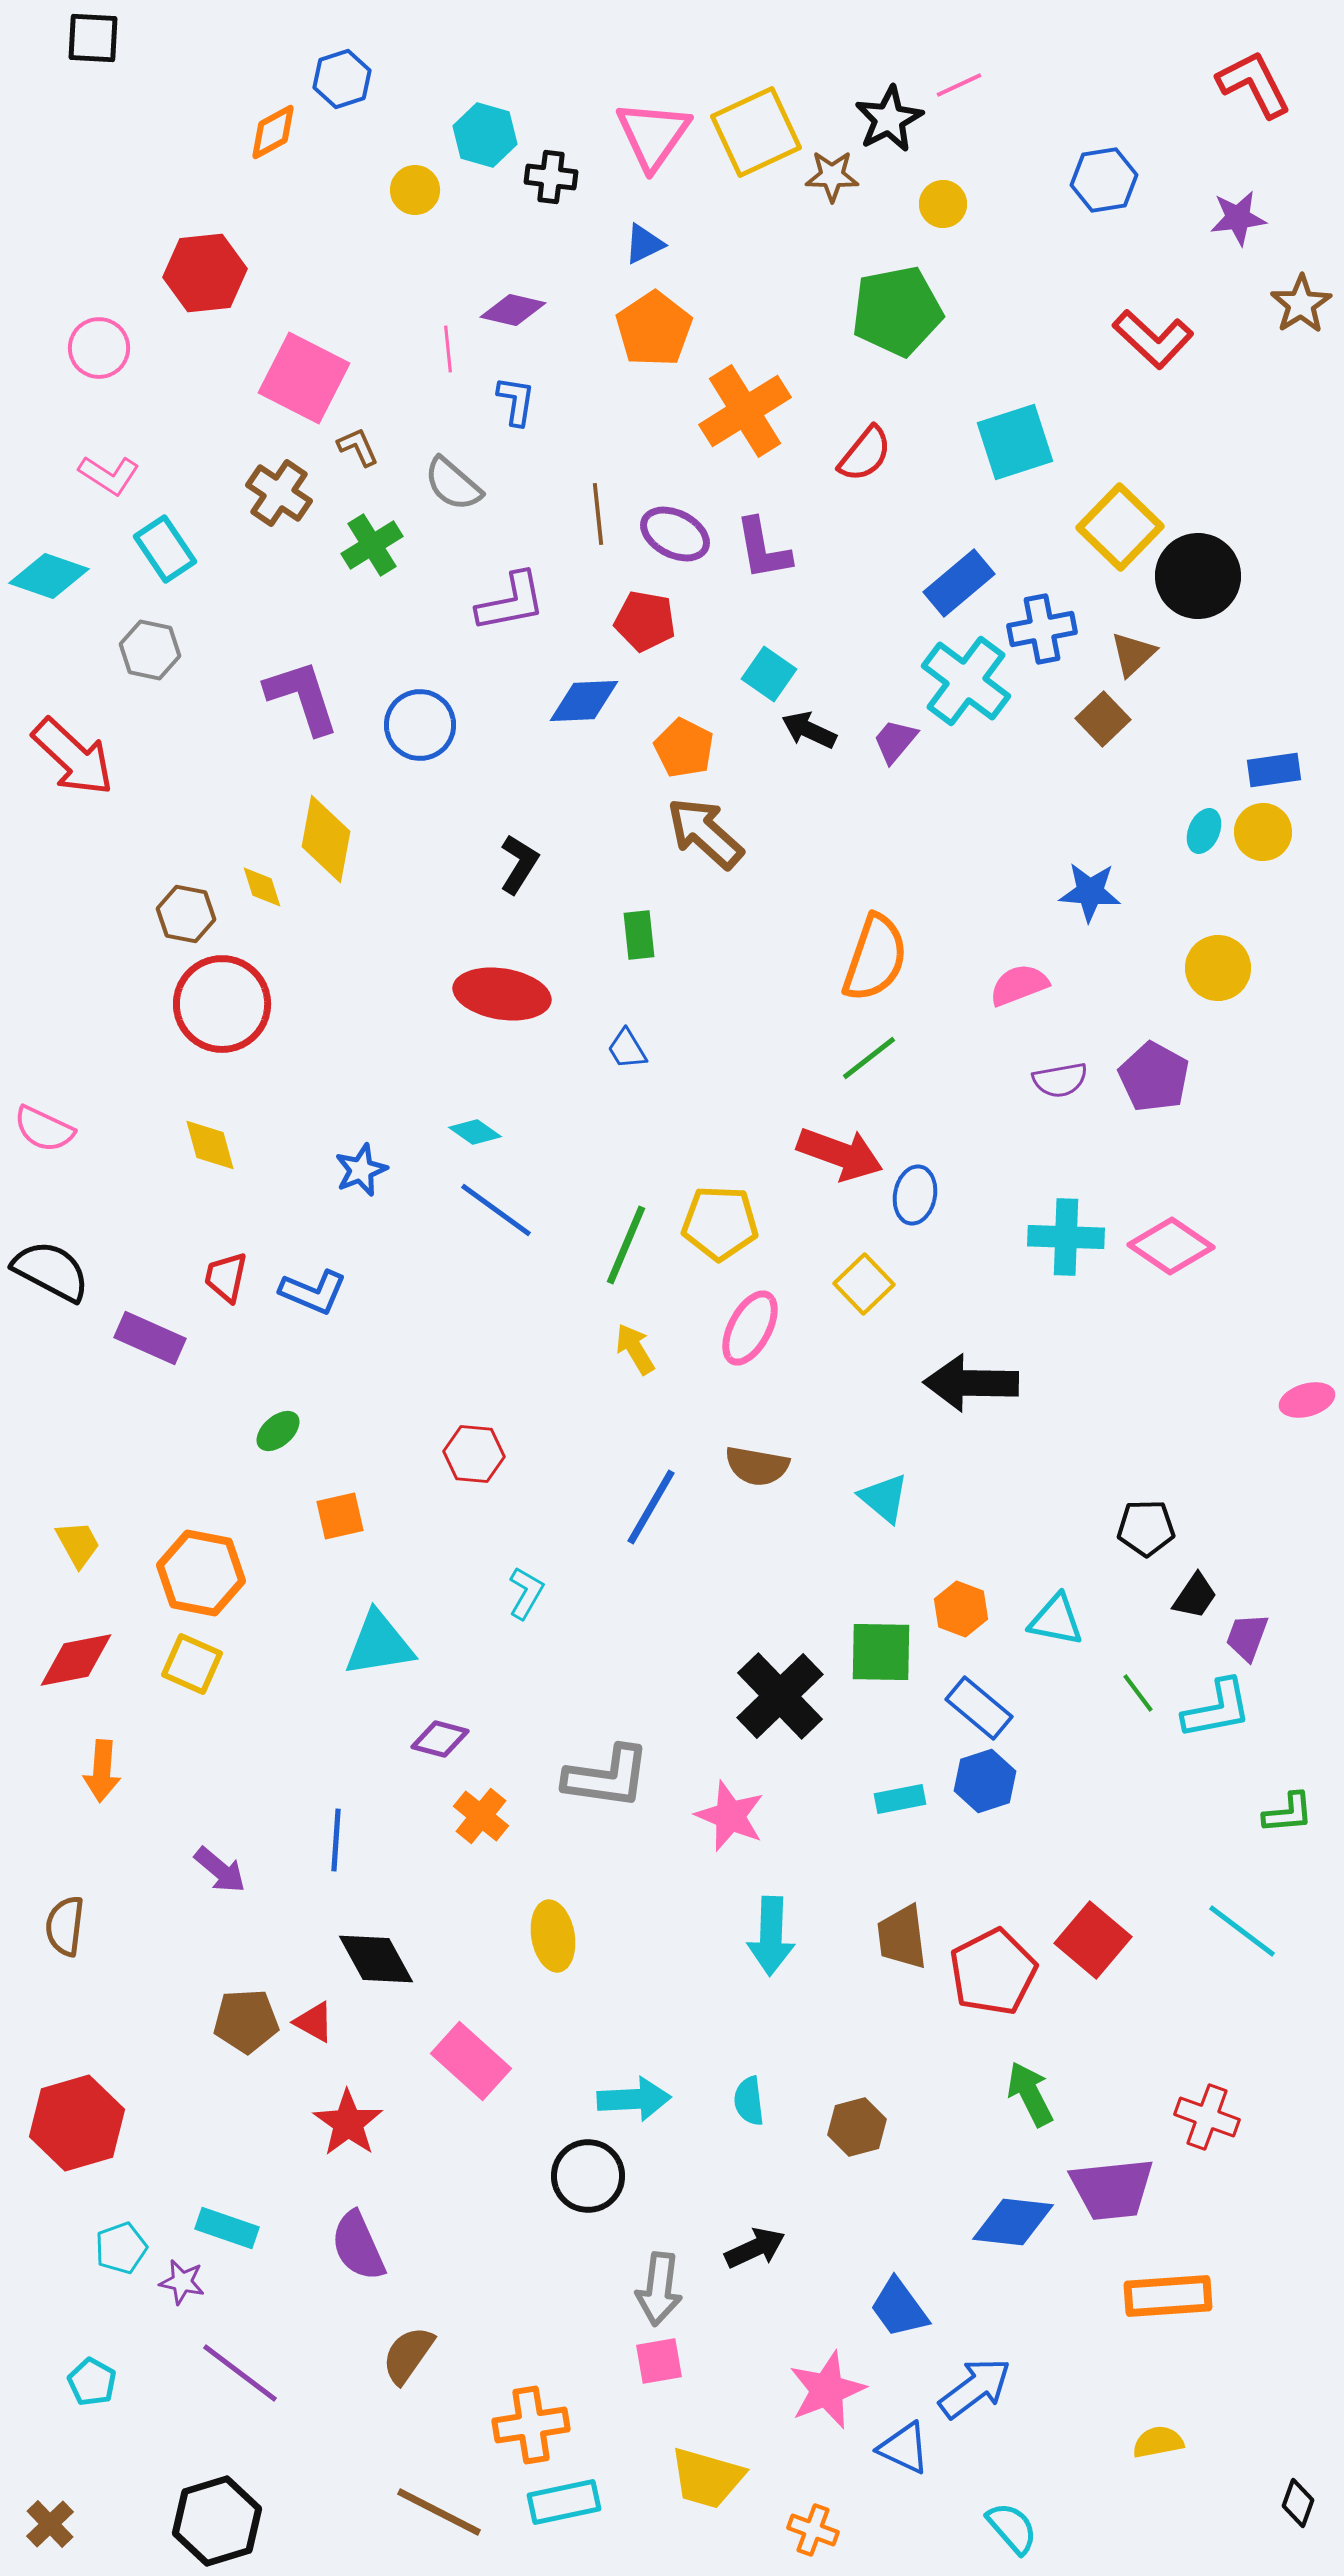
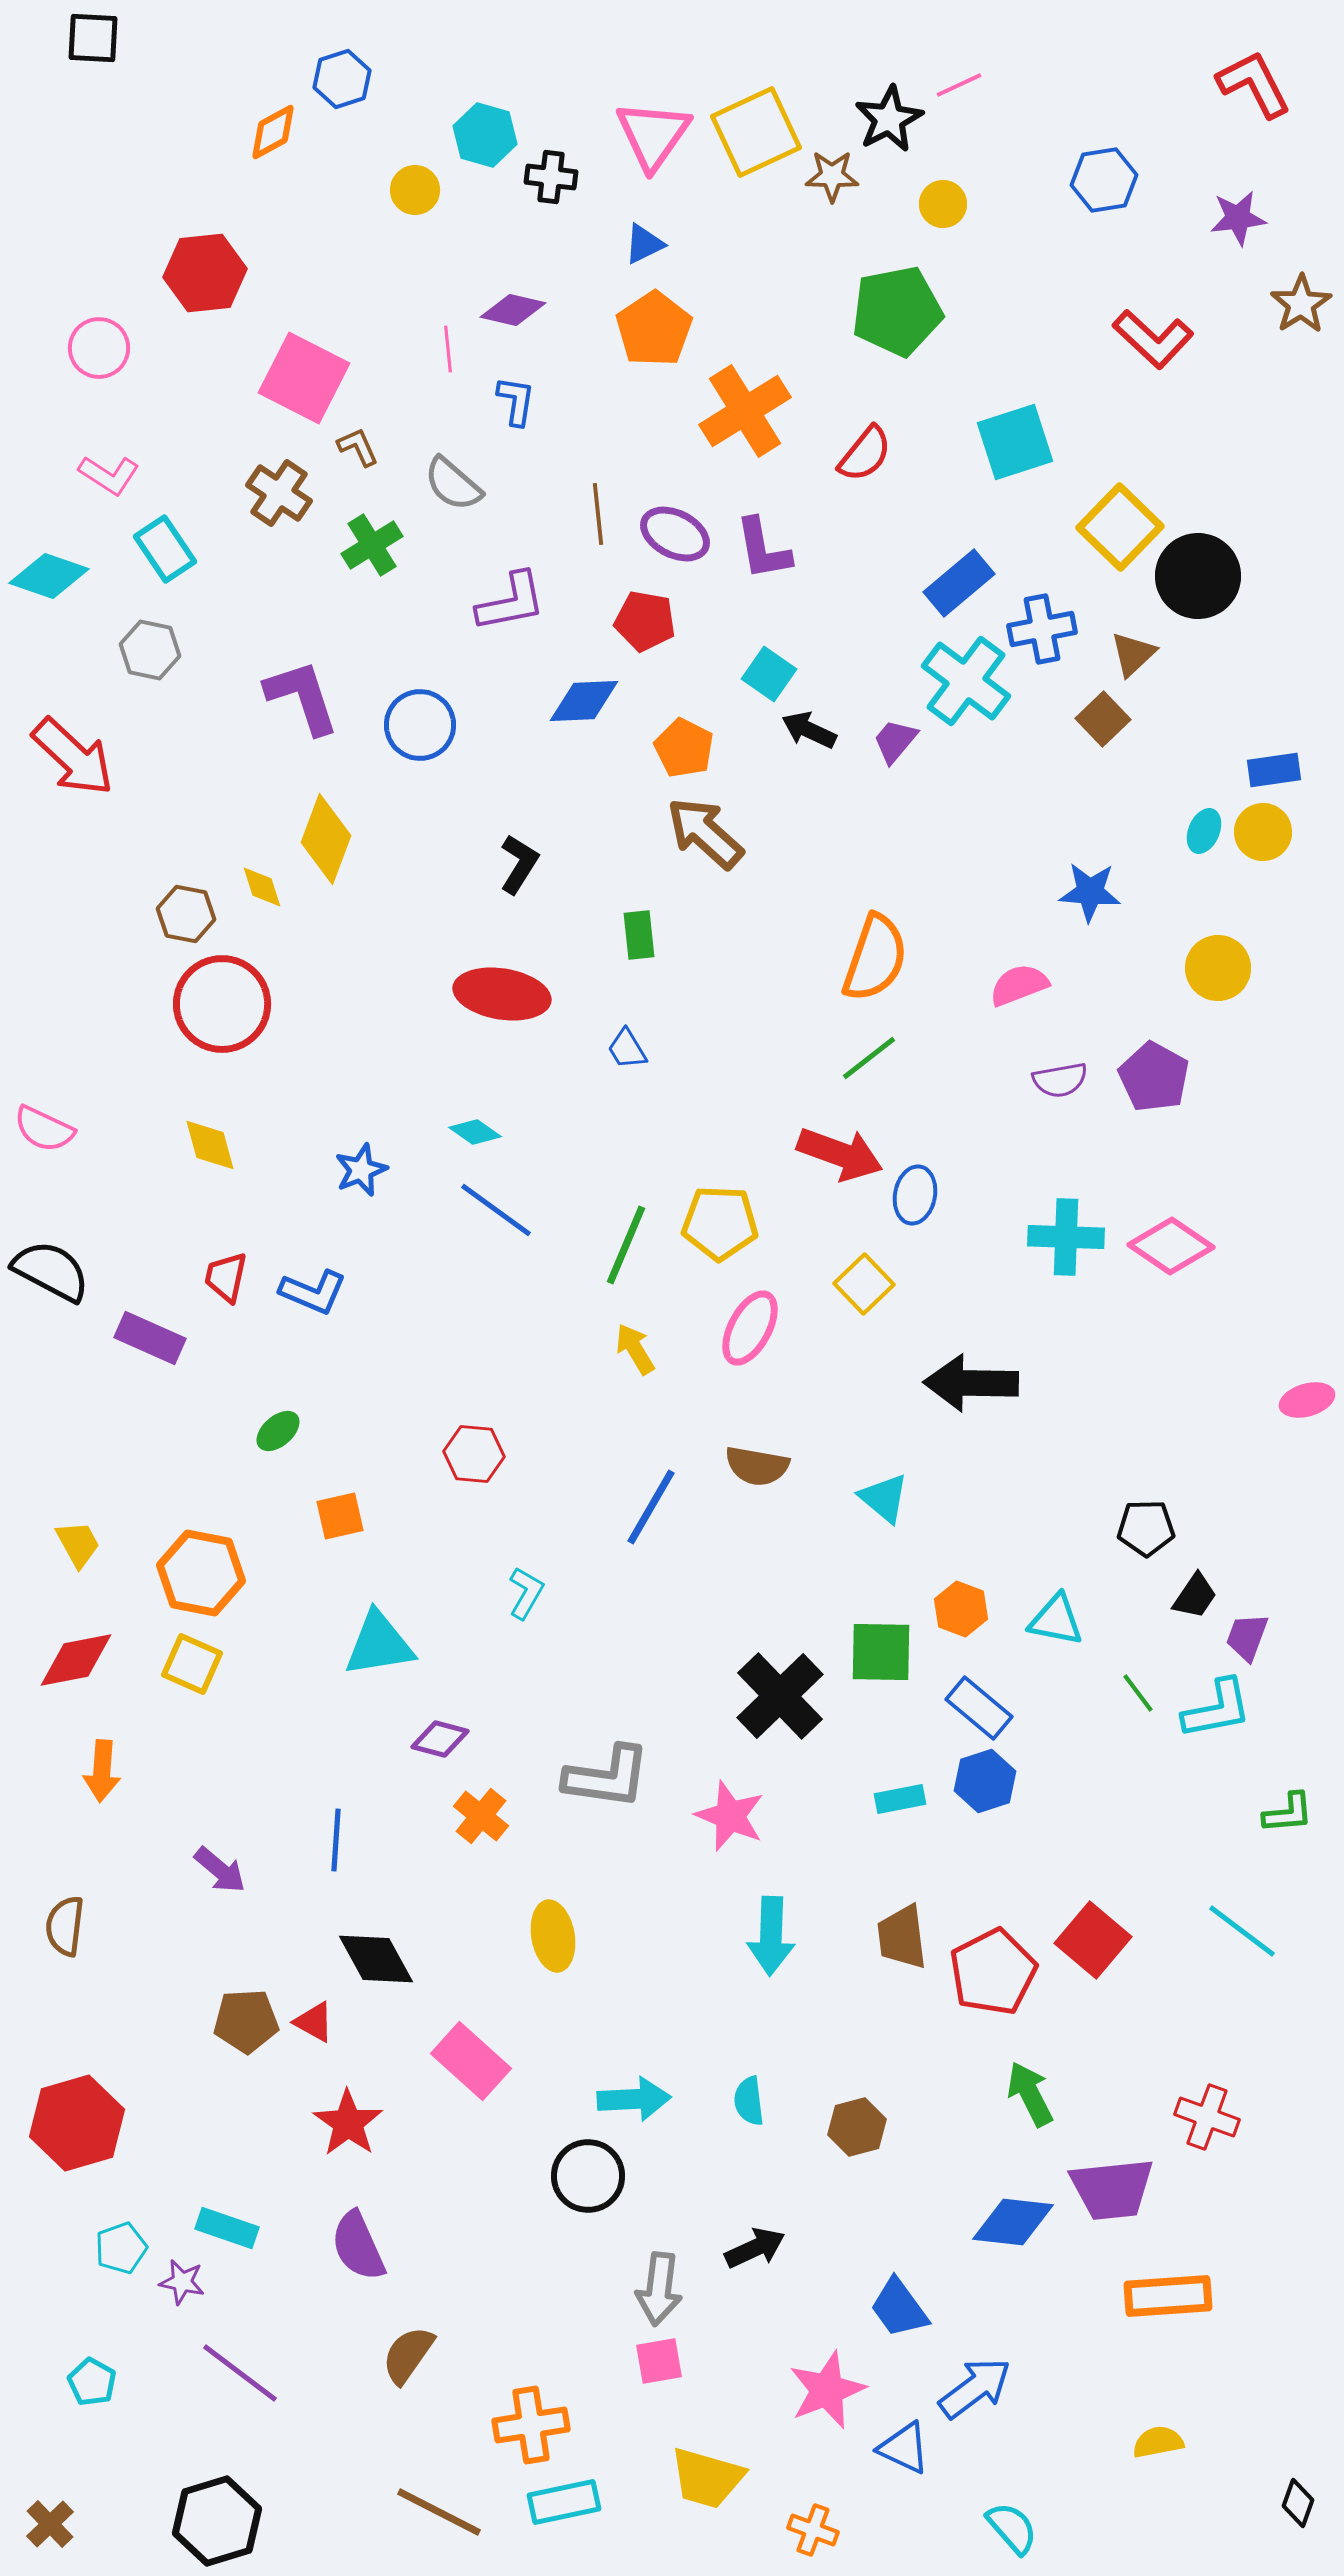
yellow diamond at (326, 839): rotated 10 degrees clockwise
